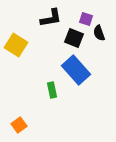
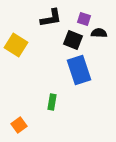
purple square: moved 2 px left
black semicircle: rotated 112 degrees clockwise
black square: moved 1 px left, 2 px down
blue rectangle: moved 3 px right; rotated 24 degrees clockwise
green rectangle: moved 12 px down; rotated 21 degrees clockwise
